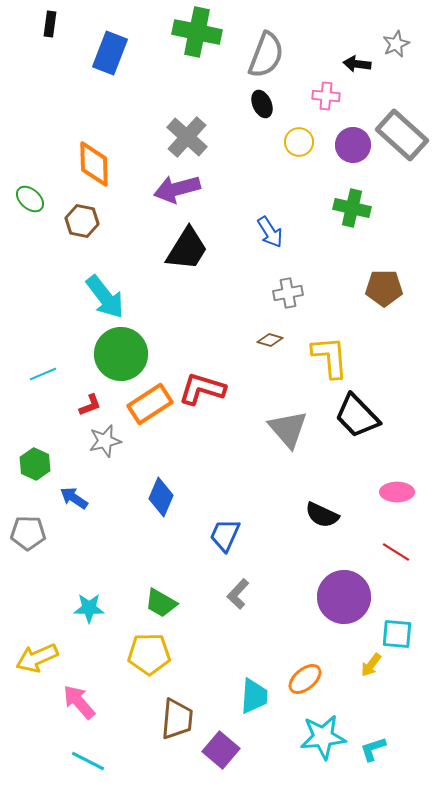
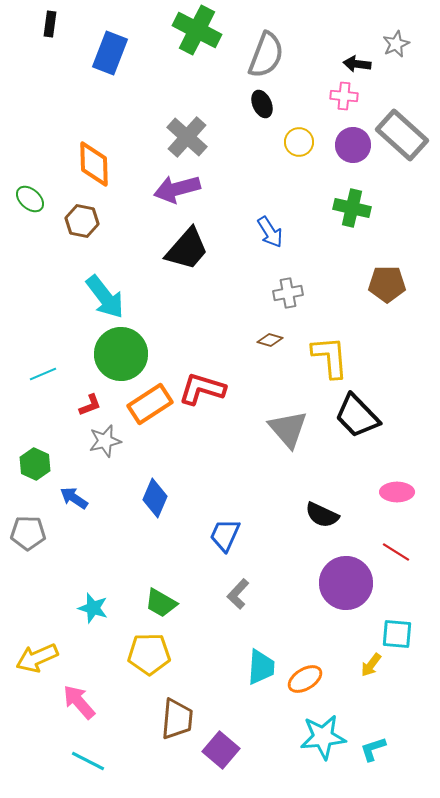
green cross at (197, 32): moved 2 px up; rotated 15 degrees clockwise
pink cross at (326, 96): moved 18 px right
black trapezoid at (187, 249): rotated 9 degrees clockwise
brown pentagon at (384, 288): moved 3 px right, 4 px up
blue diamond at (161, 497): moved 6 px left, 1 px down
purple circle at (344, 597): moved 2 px right, 14 px up
cyan star at (89, 608): moved 4 px right; rotated 16 degrees clockwise
orange ellipse at (305, 679): rotated 8 degrees clockwise
cyan trapezoid at (254, 696): moved 7 px right, 29 px up
